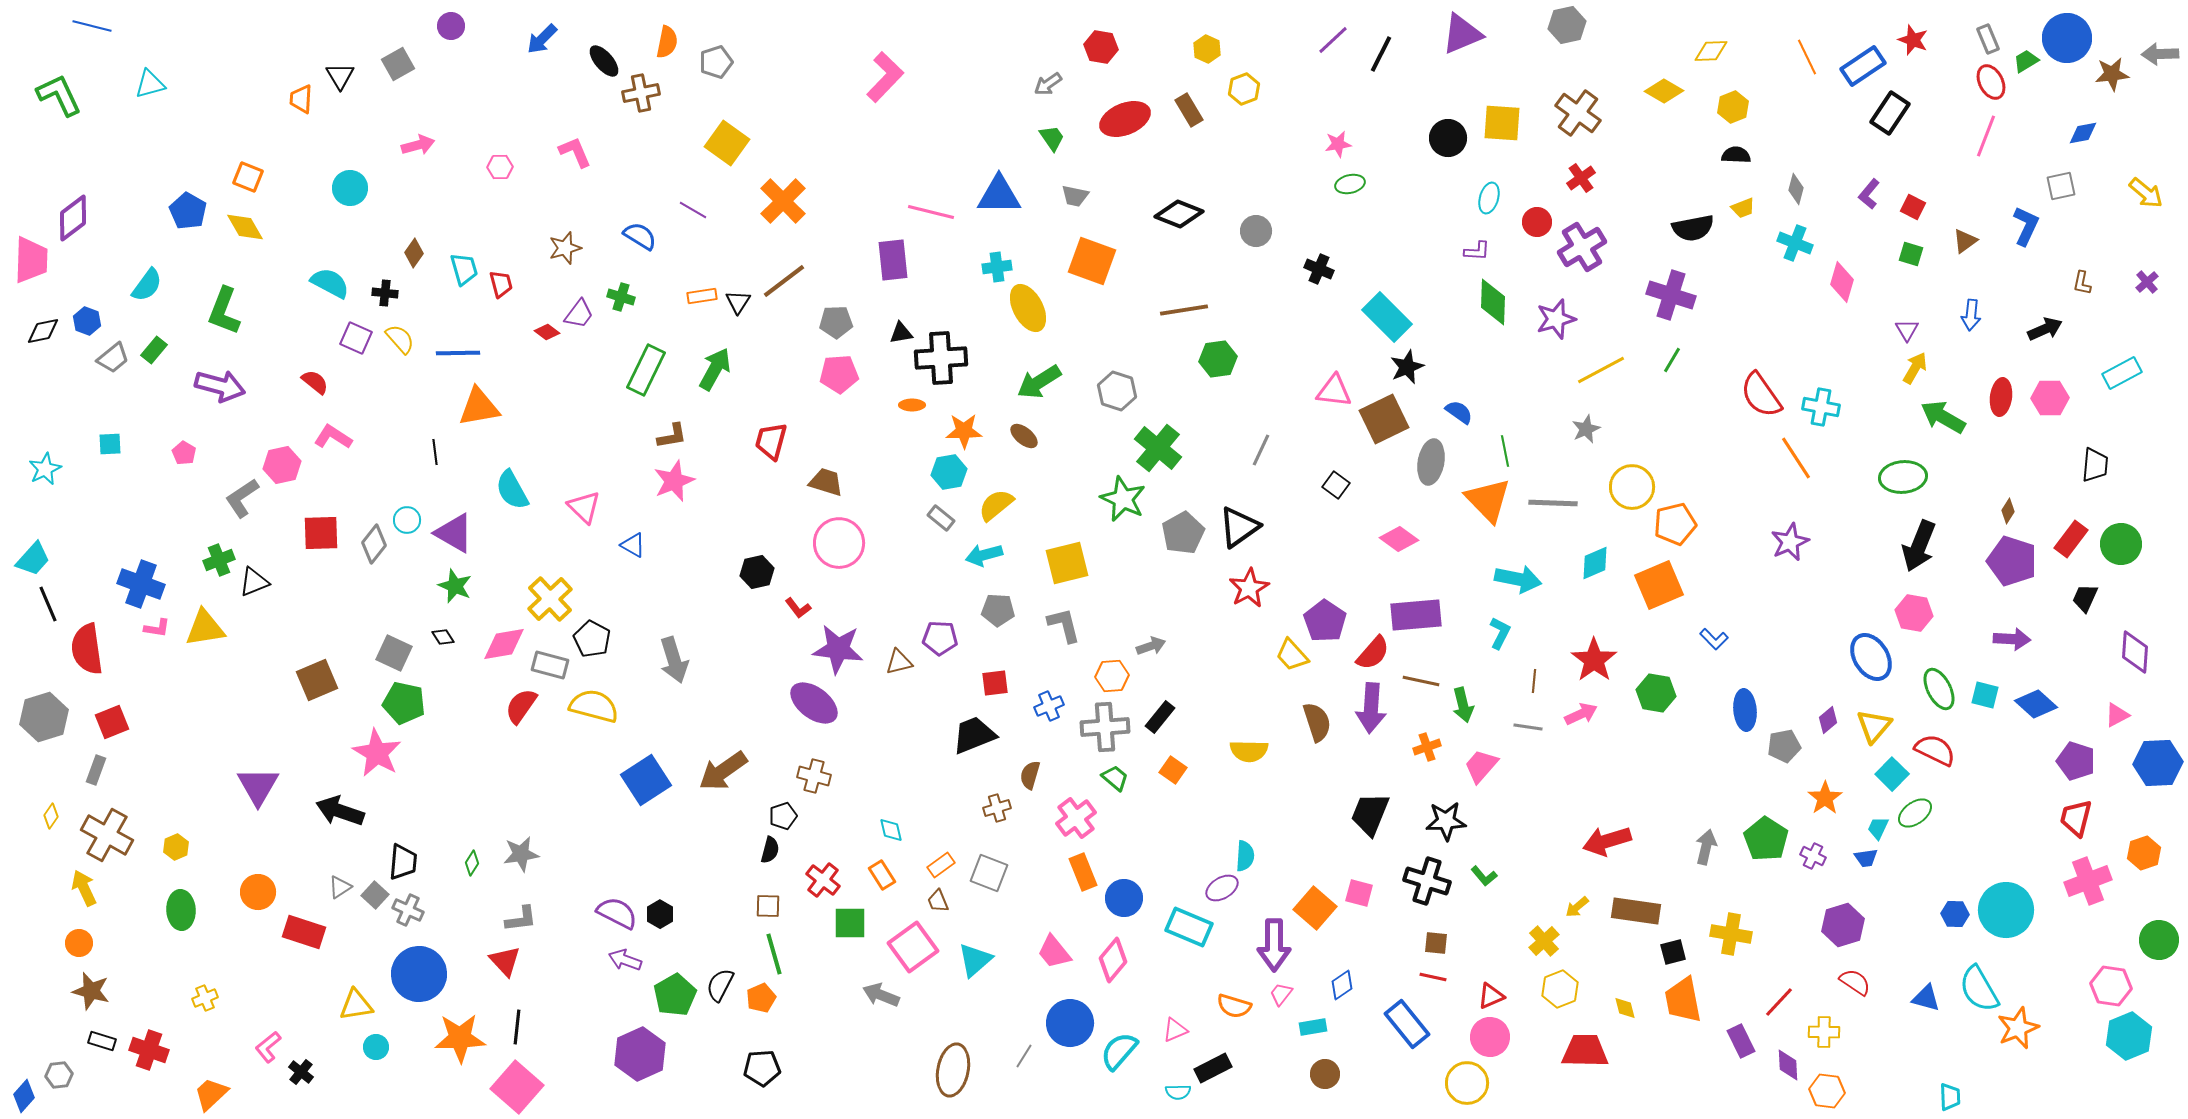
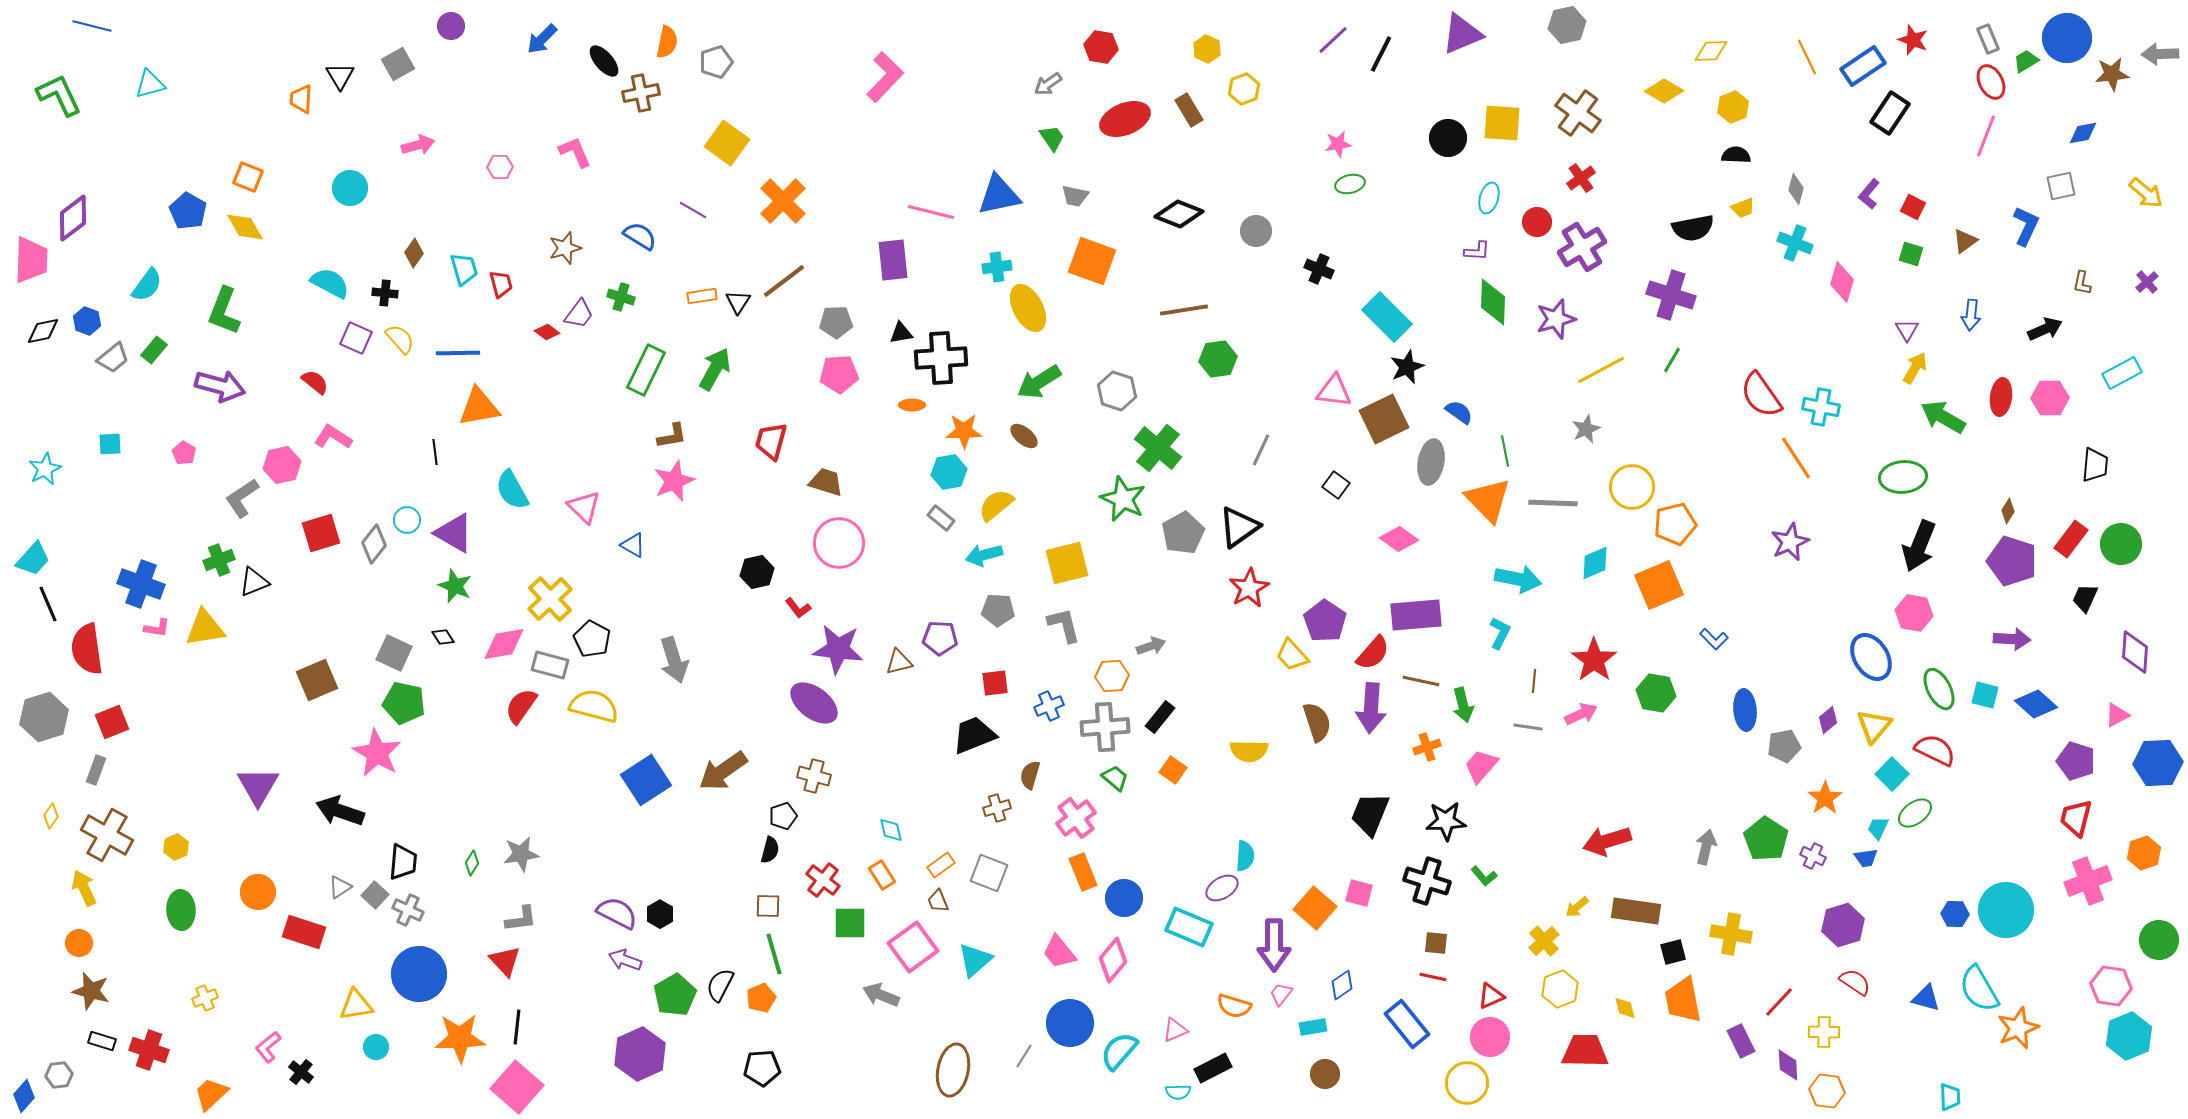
blue triangle at (999, 195): rotated 12 degrees counterclockwise
red square at (321, 533): rotated 15 degrees counterclockwise
pink trapezoid at (1054, 952): moved 5 px right
